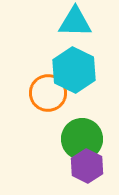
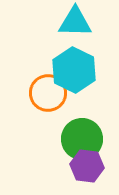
purple hexagon: rotated 20 degrees counterclockwise
